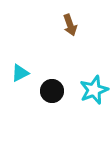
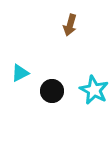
brown arrow: rotated 35 degrees clockwise
cyan star: rotated 24 degrees counterclockwise
